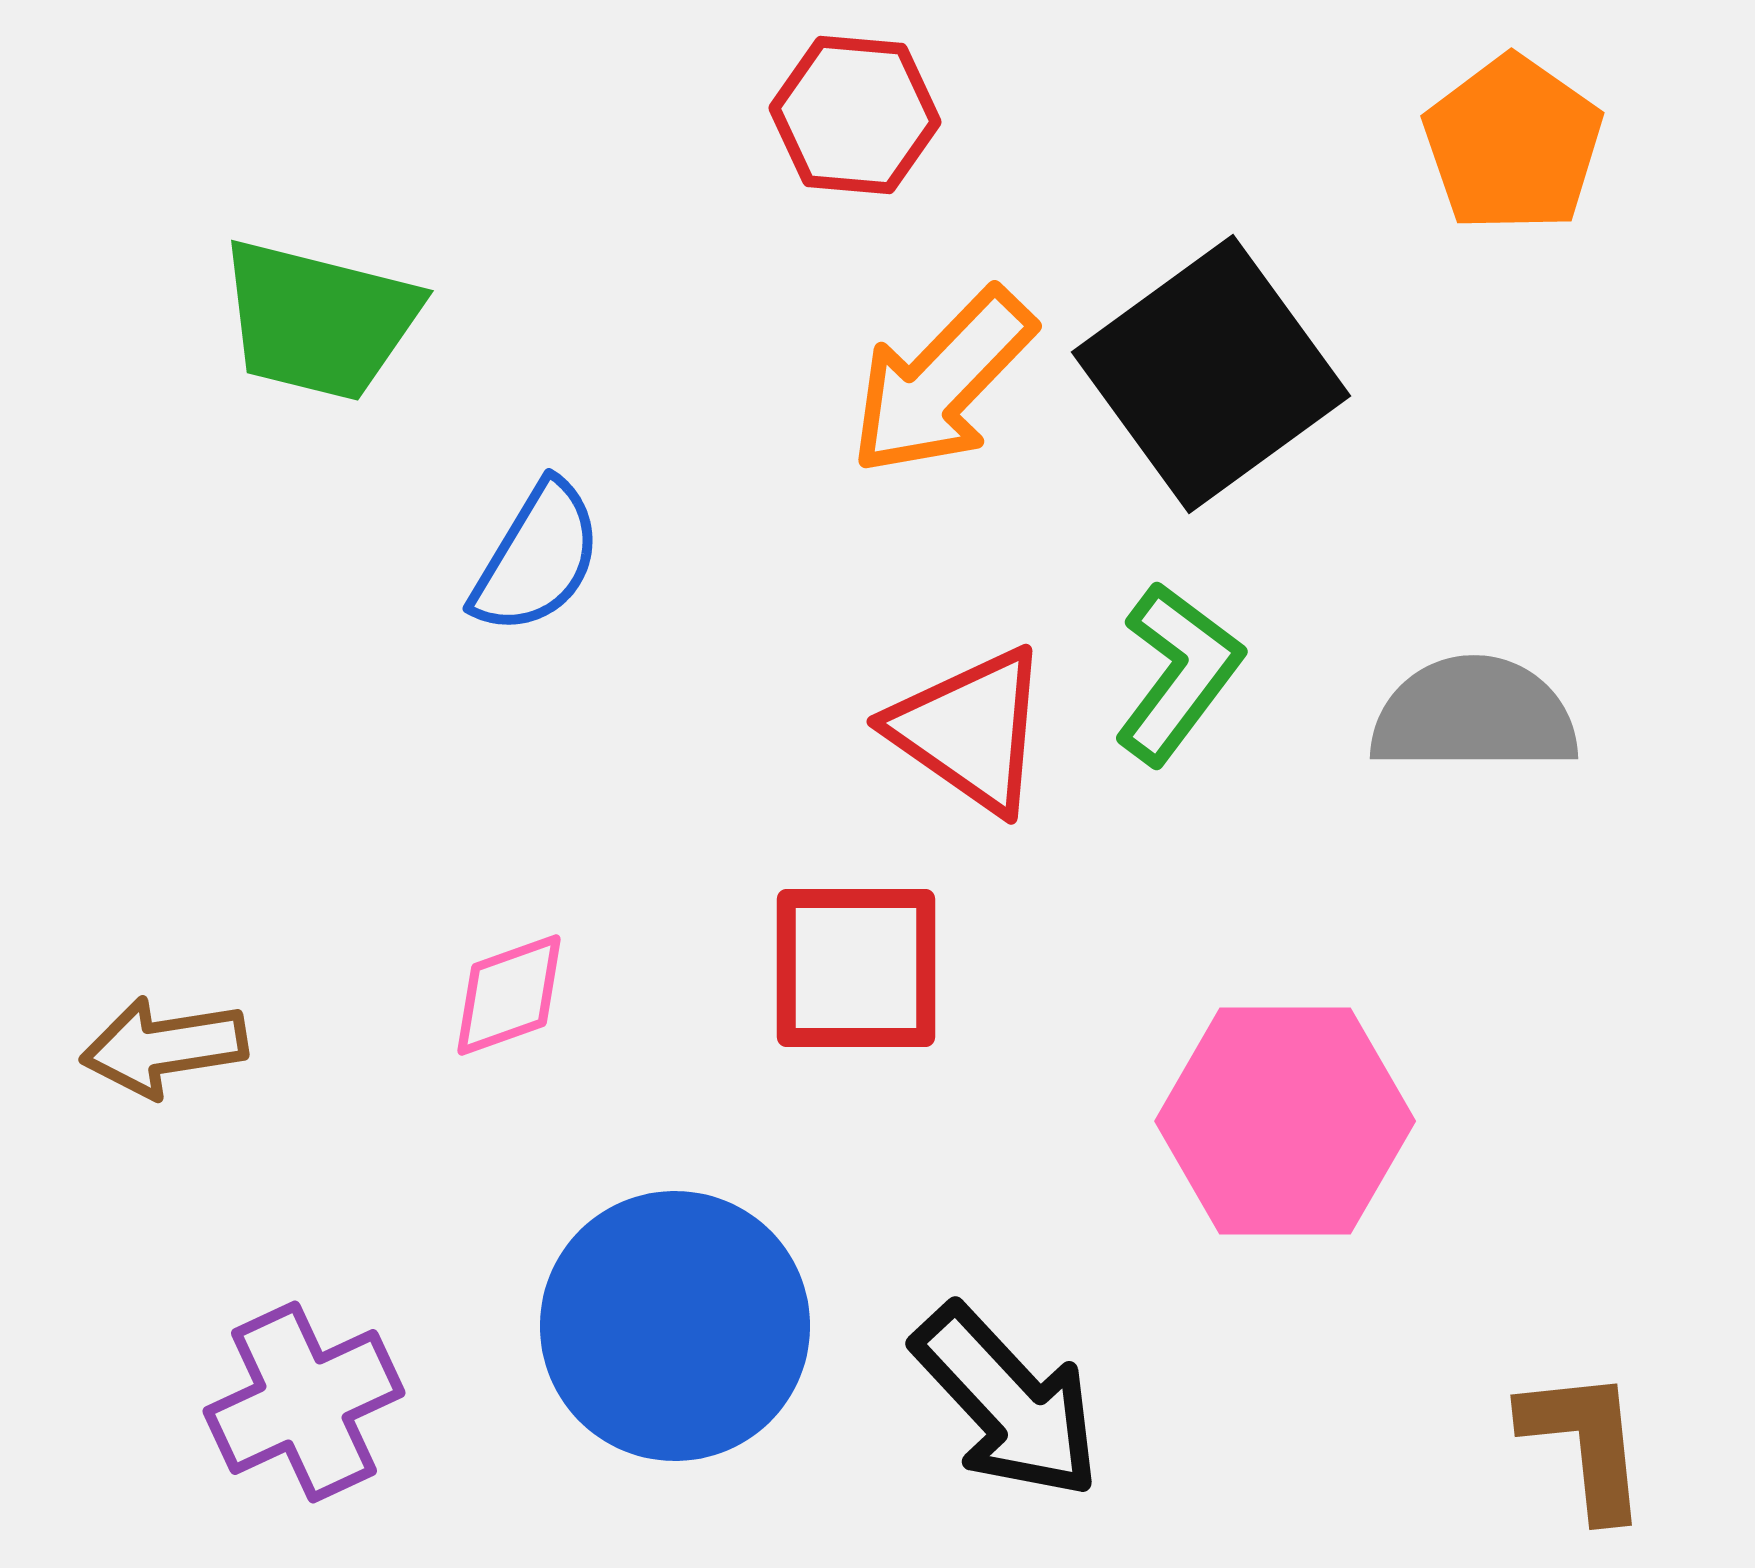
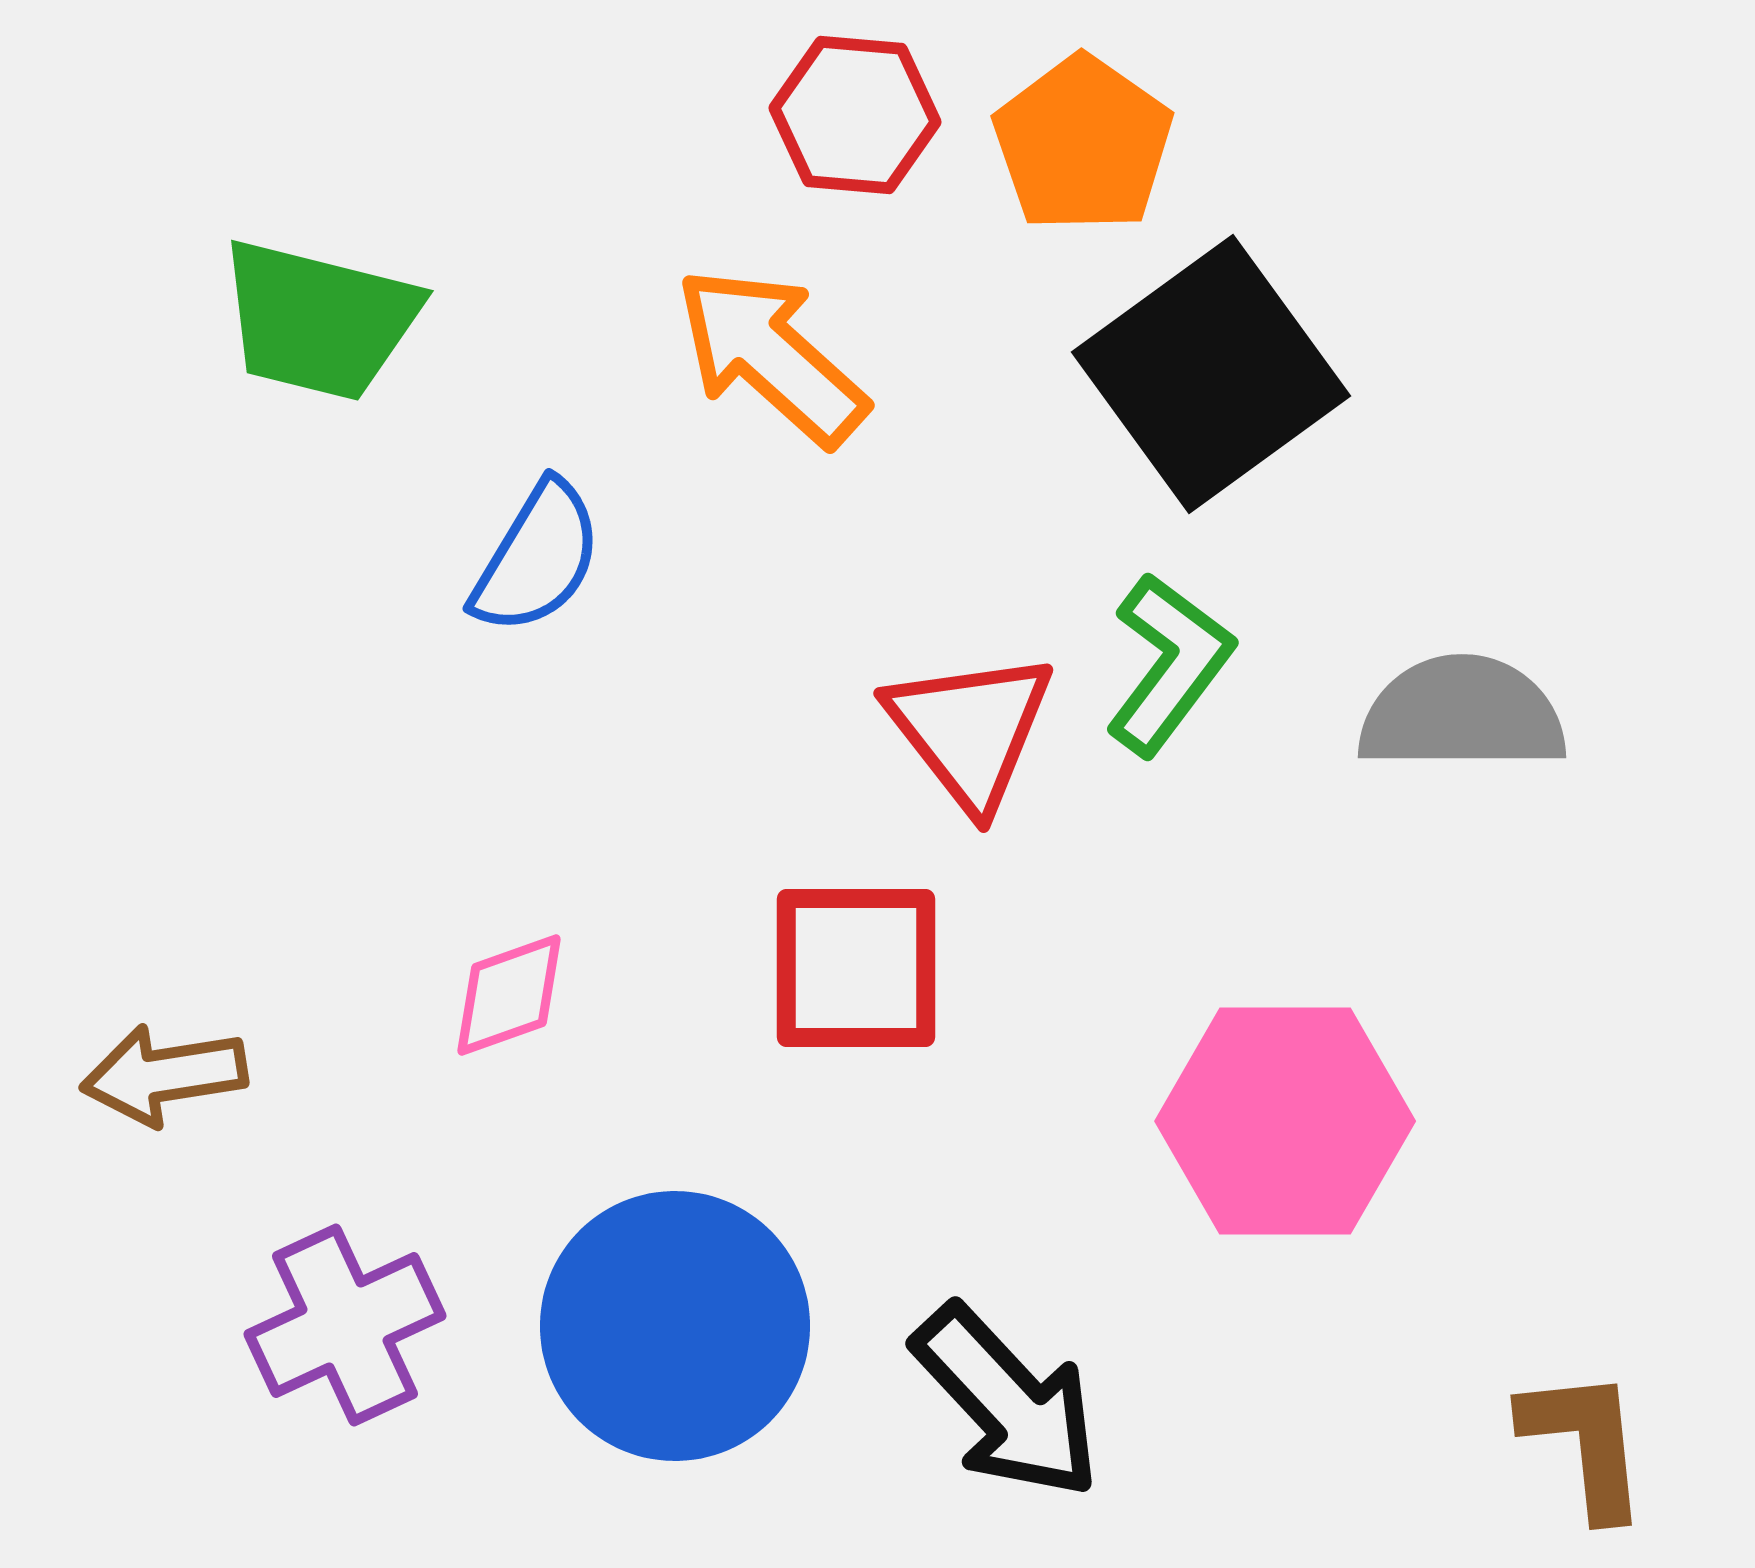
orange pentagon: moved 430 px left
orange arrow: moved 171 px left, 26 px up; rotated 88 degrees clockwise
green L-shape: moved 9 px left, 9 px up
gray semicircle: moved 12 px left, 1 px up
red triangle: rotated 17 degrees clockwise
brown arrow: moved 28 px down
purple cross: moved 41 px right, 77 px up
